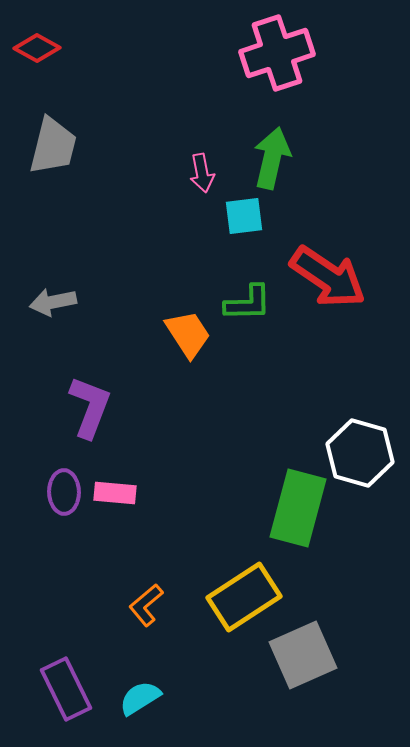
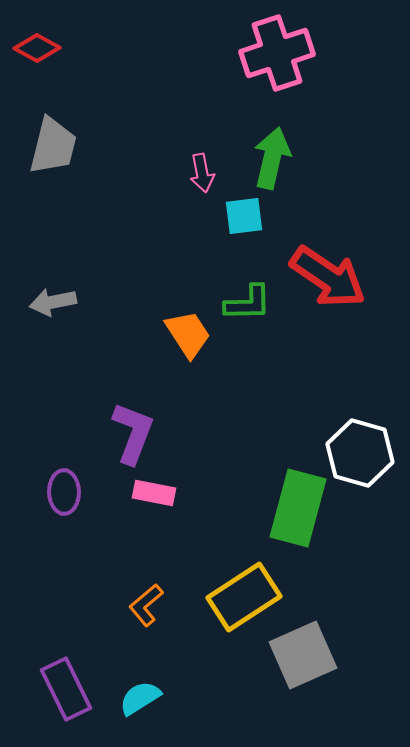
purple L-shape: moved 43 px right, 26 px down
pink rectangle: moved 39 px right; rotated 6 degrees clockwise
